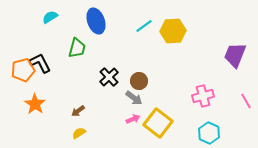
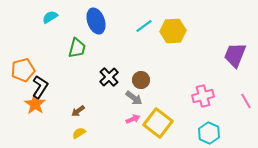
black L-shape: moved 24 px down; rotated 60 degrees clockwise
brown circle: moved 2 px right, 1 px up
